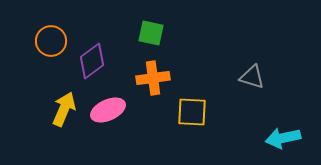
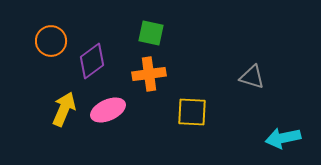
orange cross: moved 4 px left, 4 px up
